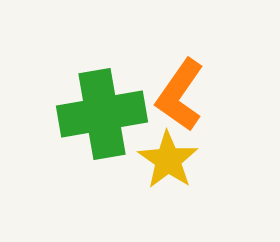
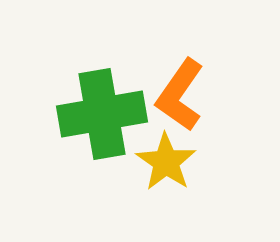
yellow star: moved 2 px left, 2 px down
